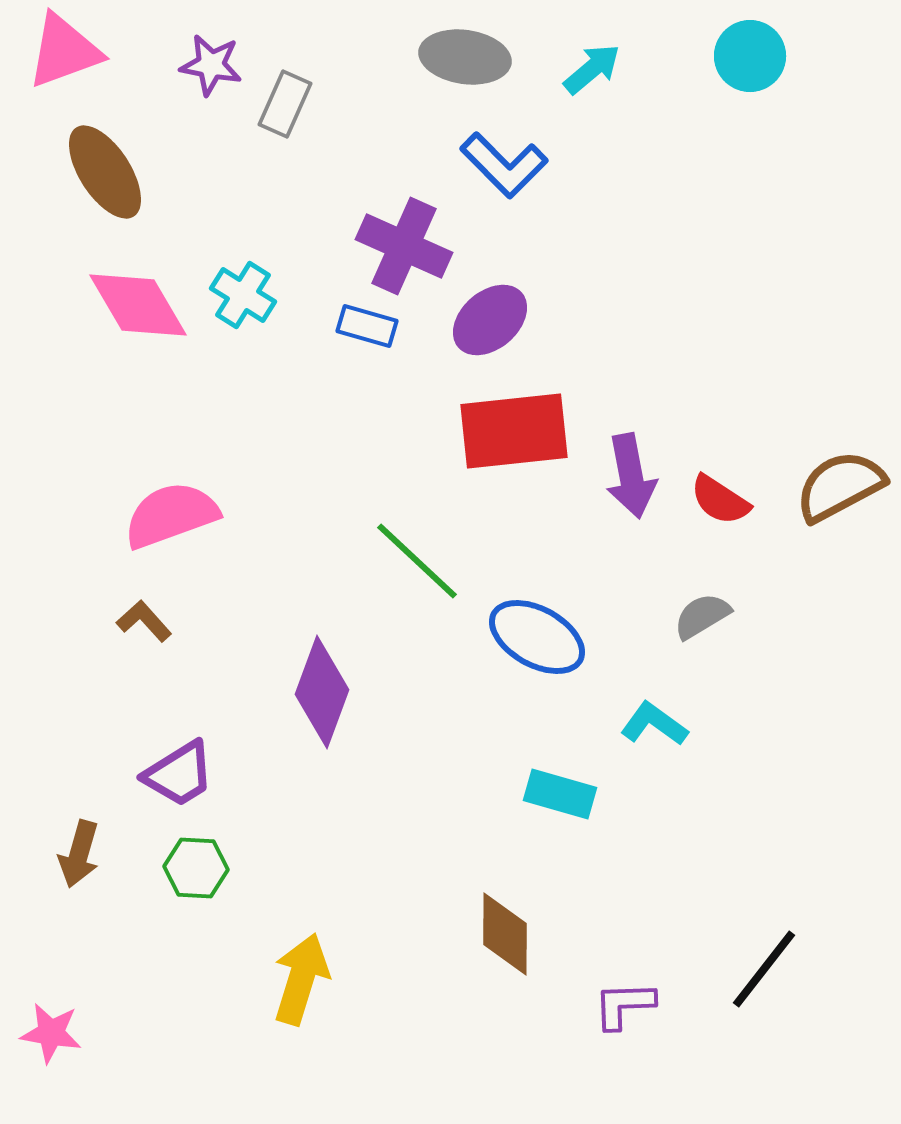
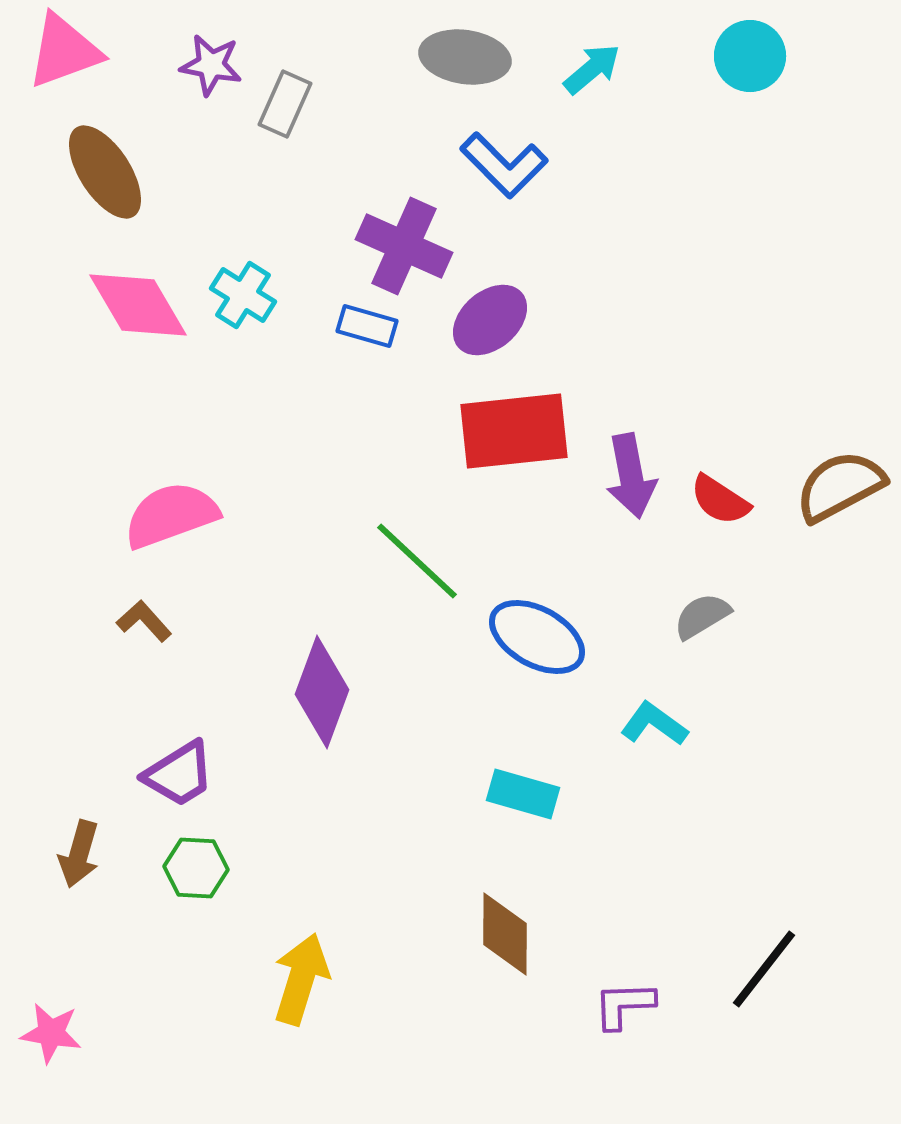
cyan rectangle: moved 37 px left
